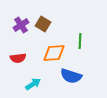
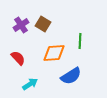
red semicircle: rotated 126 degrees counterclockwise
blue semicircle: rotated 50 degrees counterclockwise
cyan arrow: moved 3 px left
